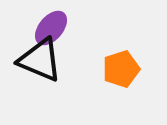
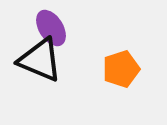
purple ellipse: rotated 72 degrees counterclockwise
